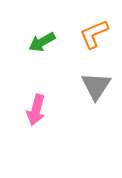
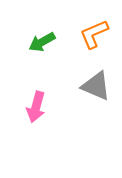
gray triangle: rotated 40 degrees counterclockwise
pink arrow: moved 3 px up
